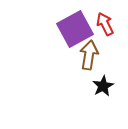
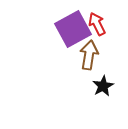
red arrow: moved 8 px left
purple square: moved 2 px left
